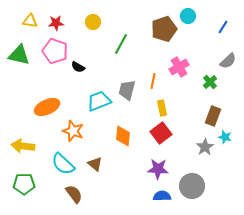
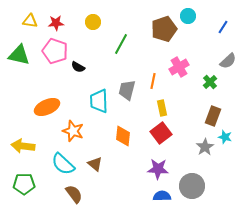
cyan trapezoid: rotated 70 degrees counterclockwise
